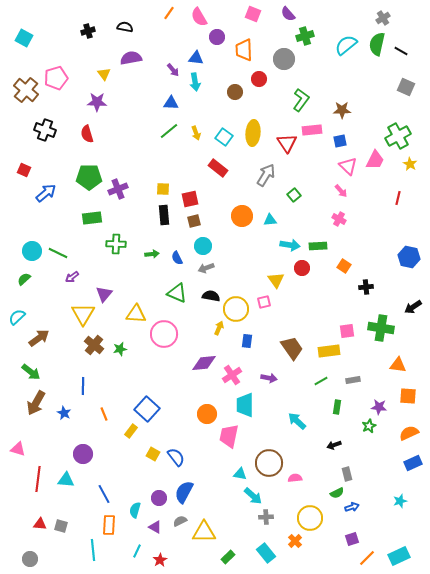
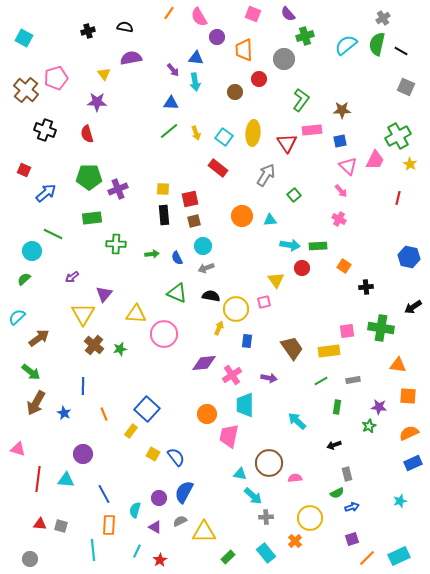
green line at (58, 253): moved 5 px left, 19 px up
